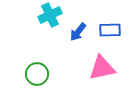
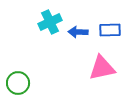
cyan cross: moved 7 px down
blue arrow: rotated 54 degrees clockwise
green circle: moved 19 px left, 9 px down
